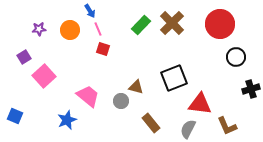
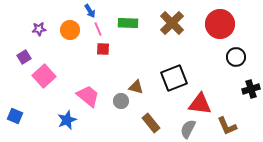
green rectangle: moved 13 px left, 2 px up; rotated 48 degrees clockwise
red square: rotated 16 degrees counterclockwise
